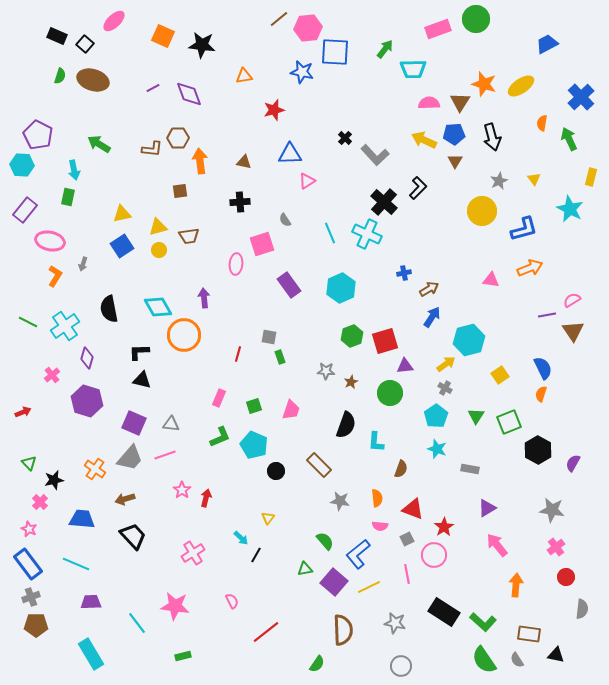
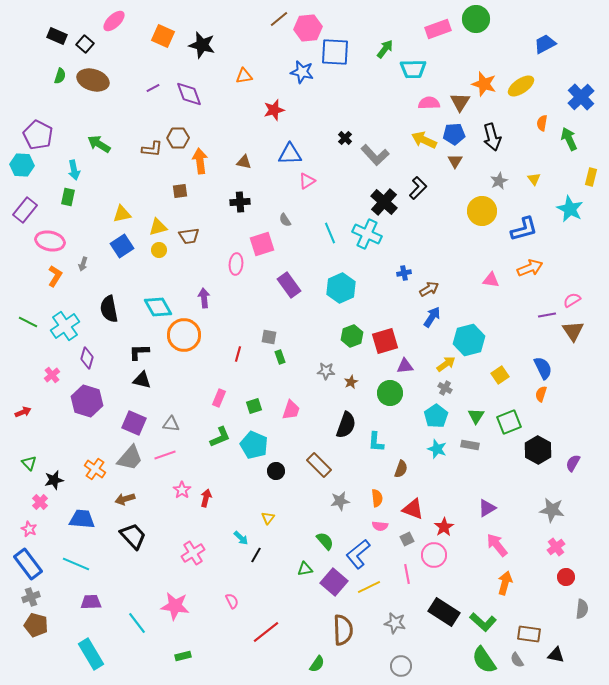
blue trapezoid at (547, 44): moved 2 px left
black star at (202, 45): rotated 8 degrees clockwise
gray rectangle at (470, 469): moved 24 px up
gray star at (340, 501): rotated 18 degrees counterclockwise
orange arrow at (516, 585): moved 11 px left, 2 px up; rotated 10 degrees clockwise
brown pentagon at (36, 625): rotated 15 degrees clockwise
